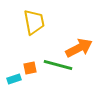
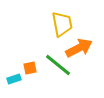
yellow trapezoid: moved 28 px right, 2 px down
green line: rotated 24 degrees clockwise
